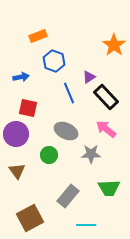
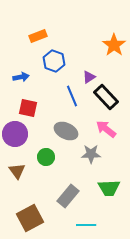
blue line: moved 3 px right, 3 px down
purple circle: moved 1 px left
green circle: moved 3 px left, 2 px down
